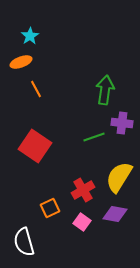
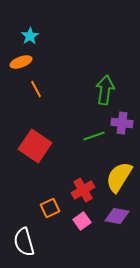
green line: moved 1 px up
purple diamond: moved 2 px right, 2 px down
pink square: moved 1 px up; rotated 18 degrees clockwise
